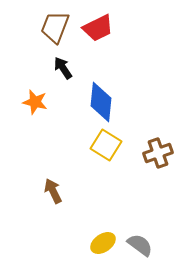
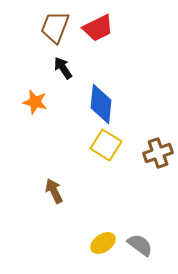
blue diamond: moved 2 px down
brown arrow: moved 1 px right
